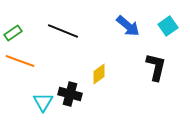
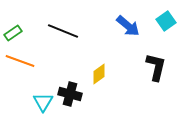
cyan square: moved 2 px left, 5 px up
